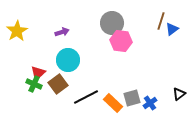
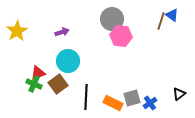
gray circle: moved 4 px up
blue triangle: moved 14 px up; rotated 48 degrees counterclockwise
pink hexagon: moved 5 px up
cyan circle: moved 1 px down
red triangle: rotated 21 degrees clockwise
black line: rotated 60 degrees counterclockwise
orange rectangle: rotated 18 degrees counterclockwise
